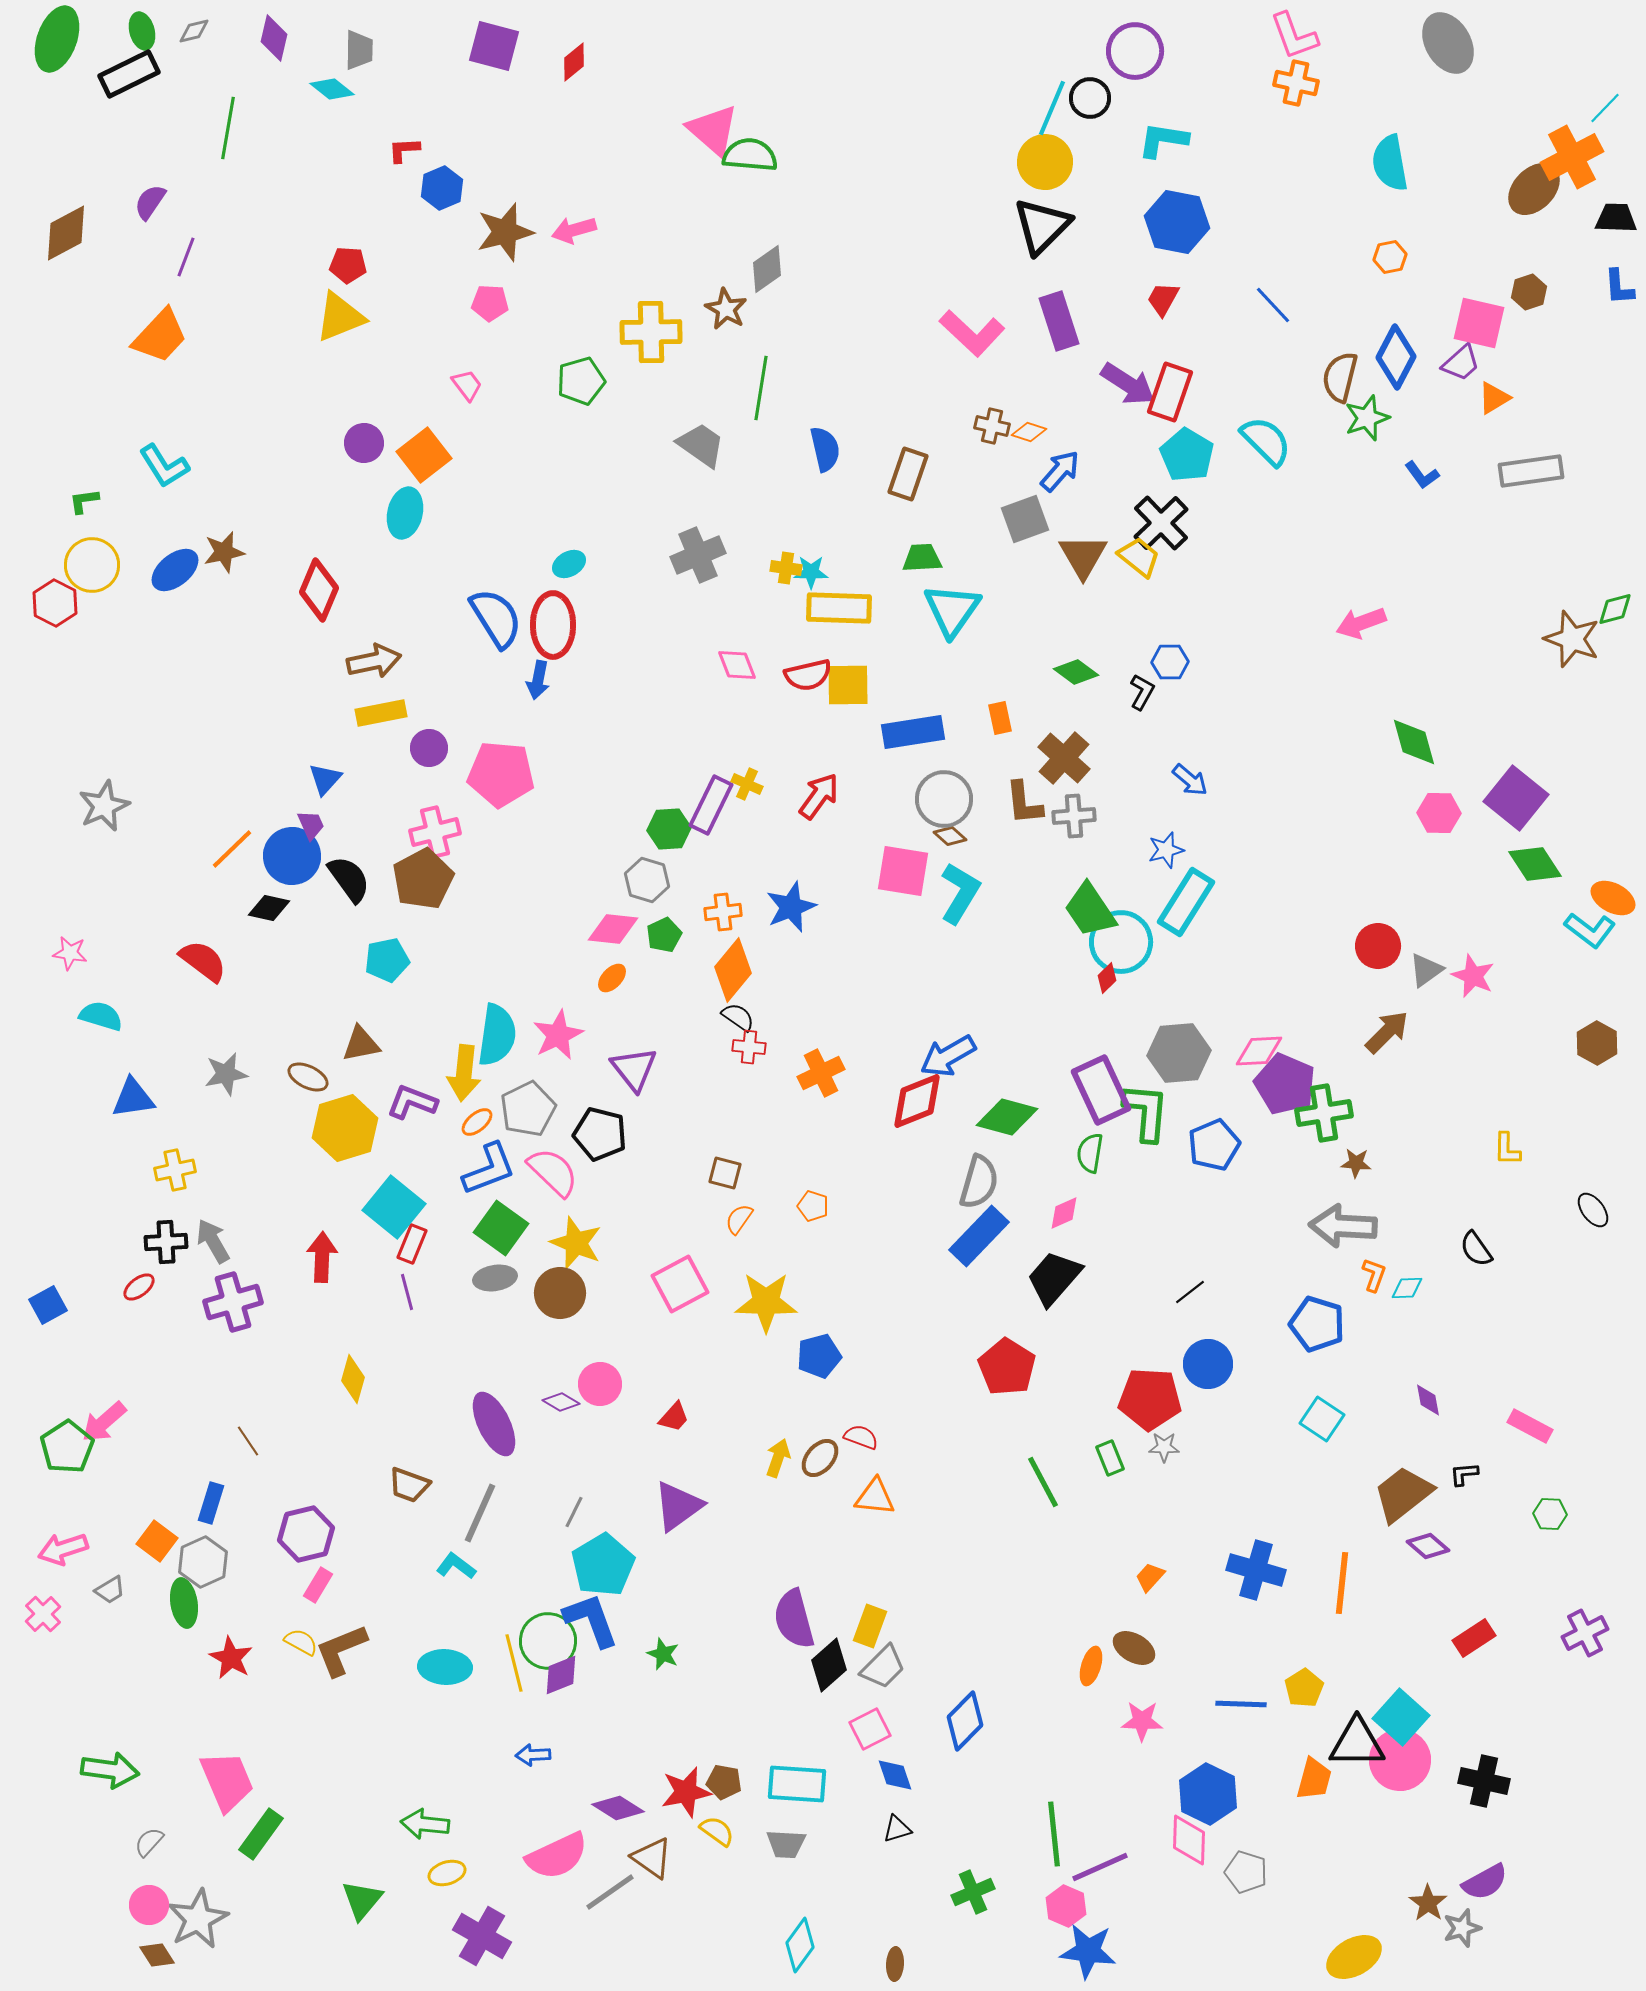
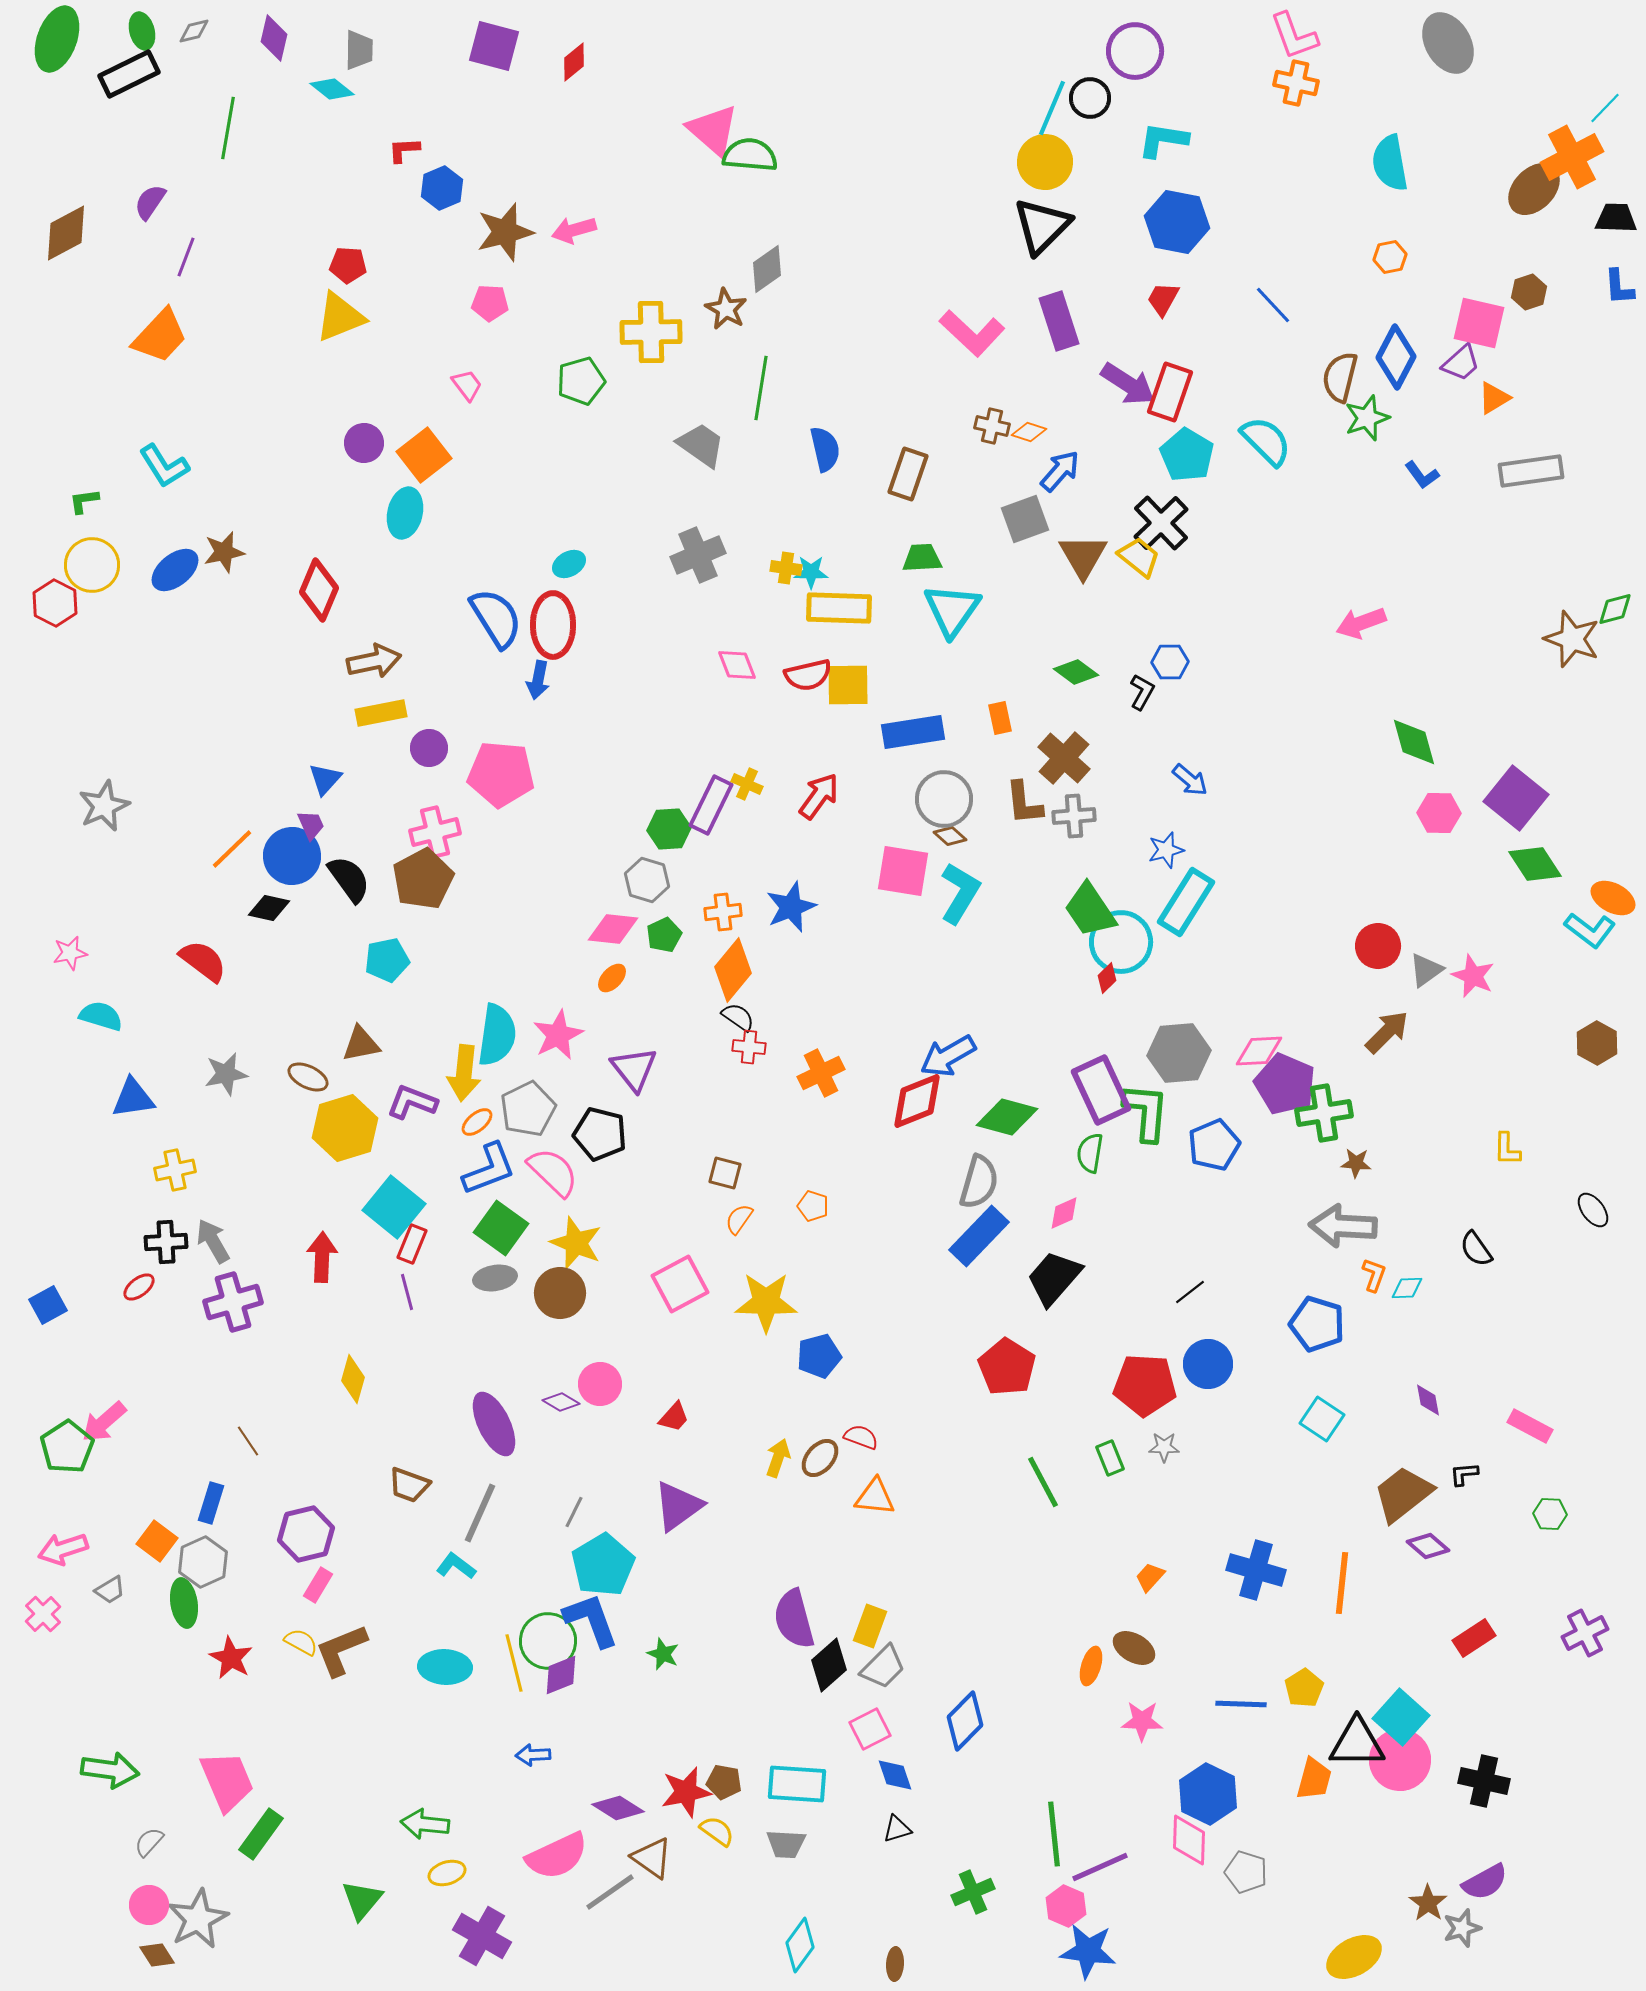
pink star at (70, 953): rotated 20 degrees counterclockwise
red pentagon at (1150, 1399): moved 5 px left, 14 px up
